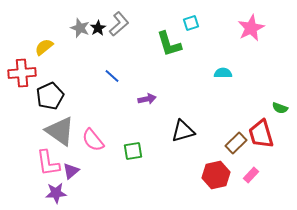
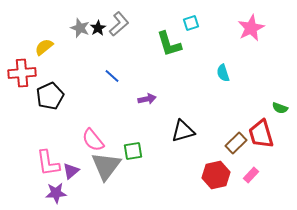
cyan semicircle: rotated 108 degrees counterclockwise
gray triangle: moved 46 px right, 35 px down; rotated 32 degrees clockwise
